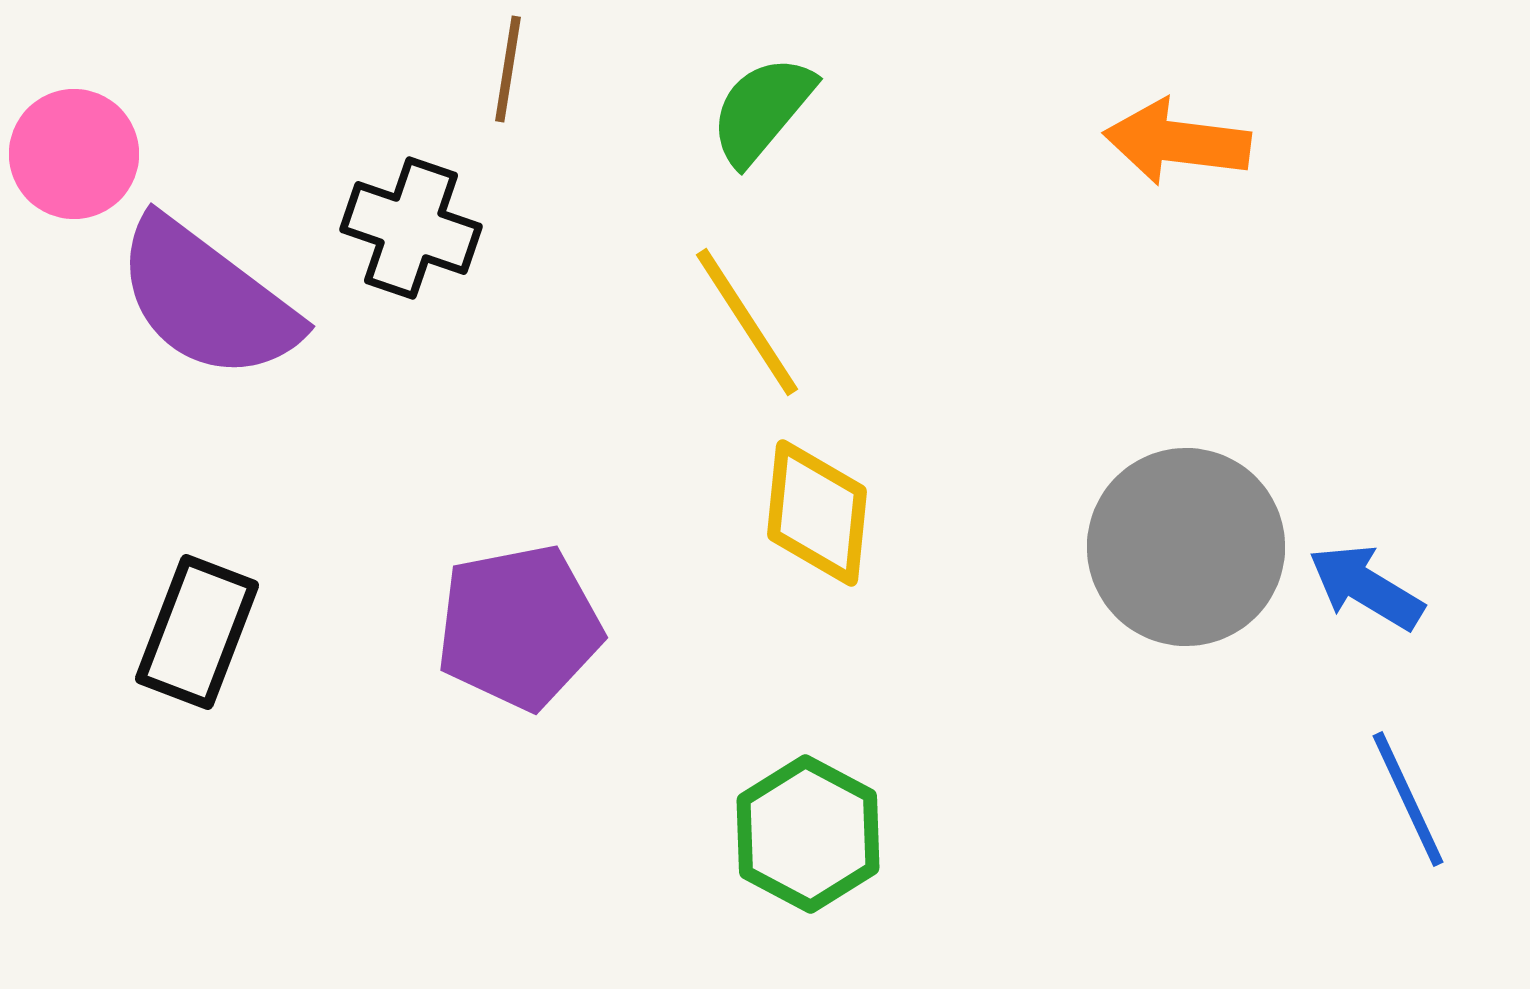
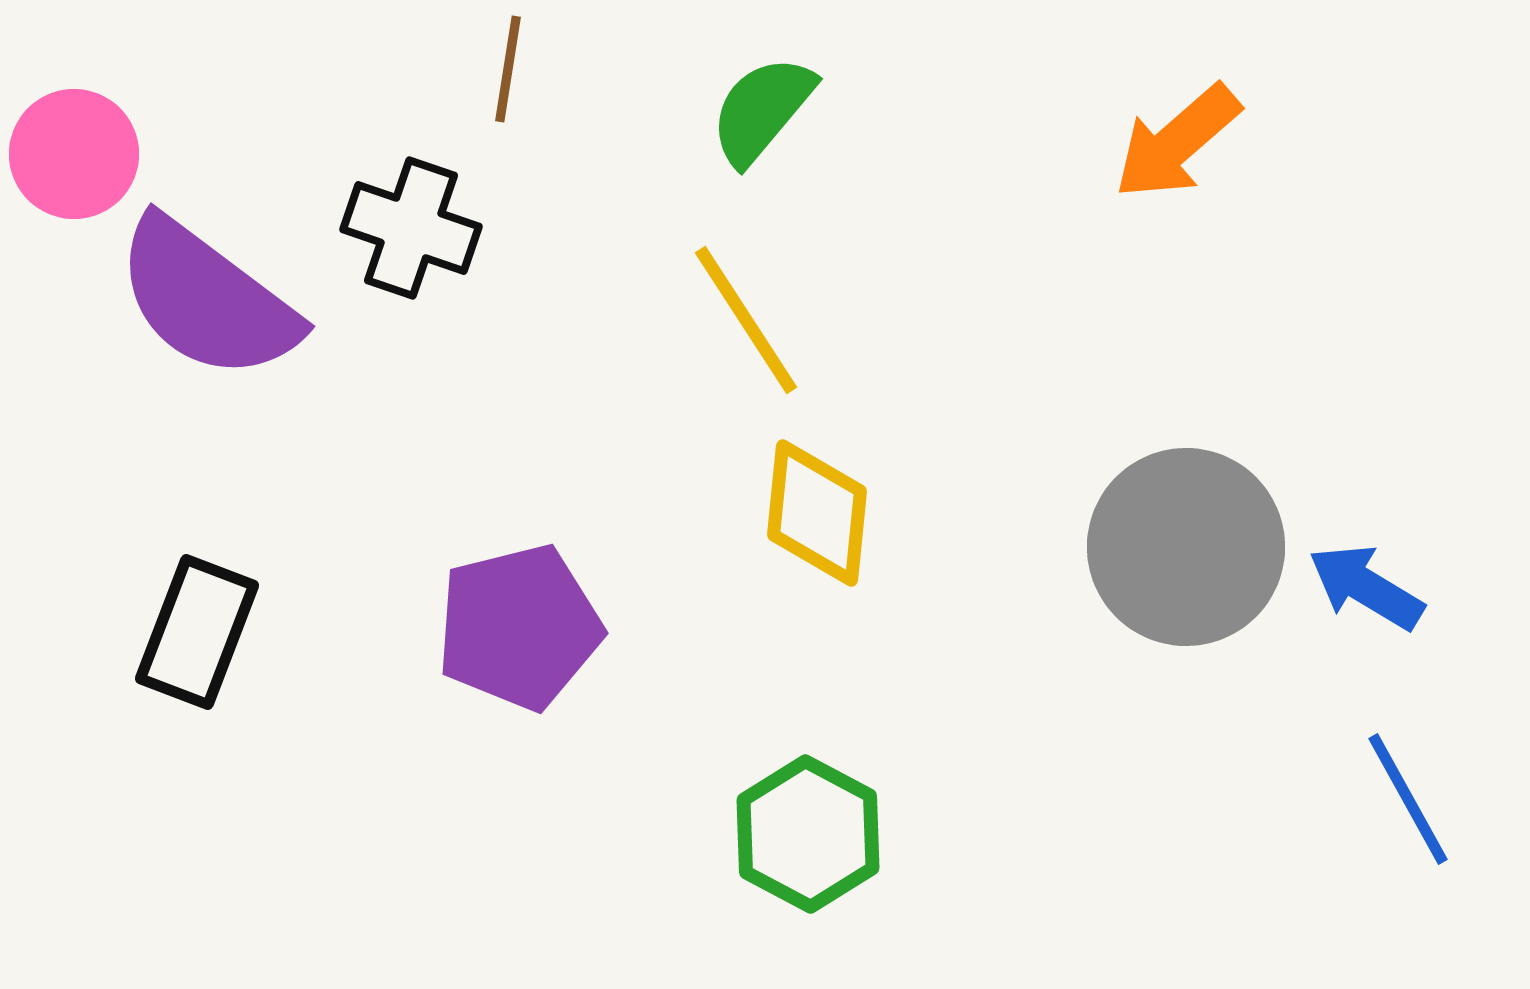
orange arrow: rotated 48 degrees counterclockwise
yellow line: moved 1 px left, 2 px up
purple pentagon: rotated 3 degrees counterclockwise
blue line: rotated 4 degrees counterclockwise
